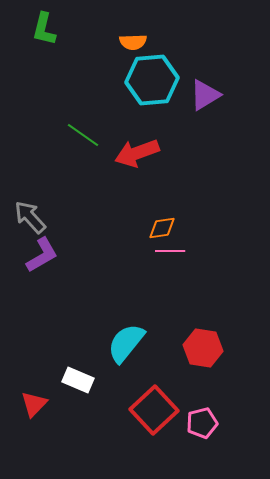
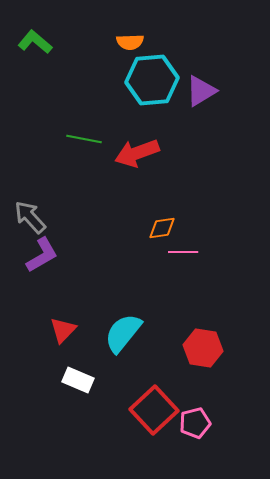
green L-shape: moved 9 px left, 13 px down; rotated 116 degrees clockwise
orange semicircle: moved 3 px left
purple triangle: moved 4 px left, 4 px up
green line: moved 1 px right, 4 px down; rotated 24 degrees counterclockwise
pink line: moved 13 px right, 1 px down
cyan semicircle: moved 3 px left, 10 px up
red triangle: moved 29 px right, 74 px up
pink pentagon: moved 7 px left
